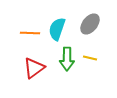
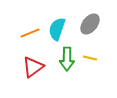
orange line: rotated 24 degrees counterclockwise
red triangle: moved 1 px left, 1 px up
